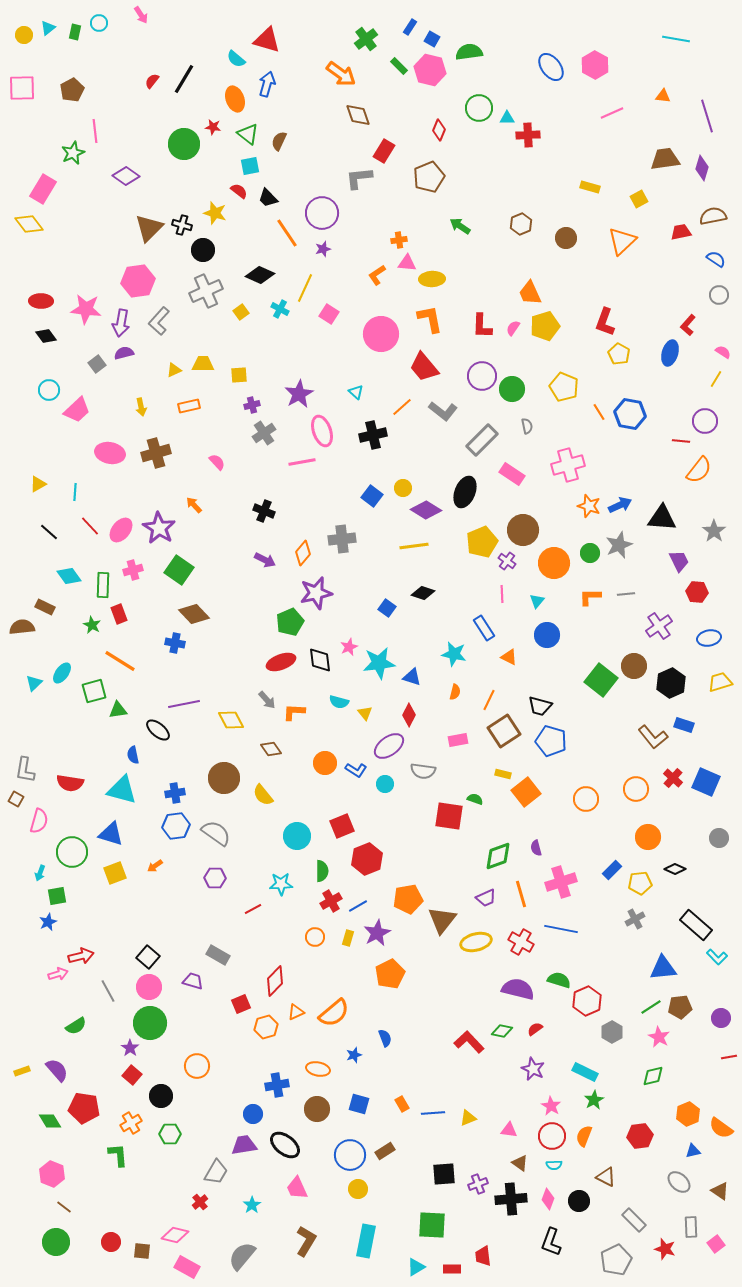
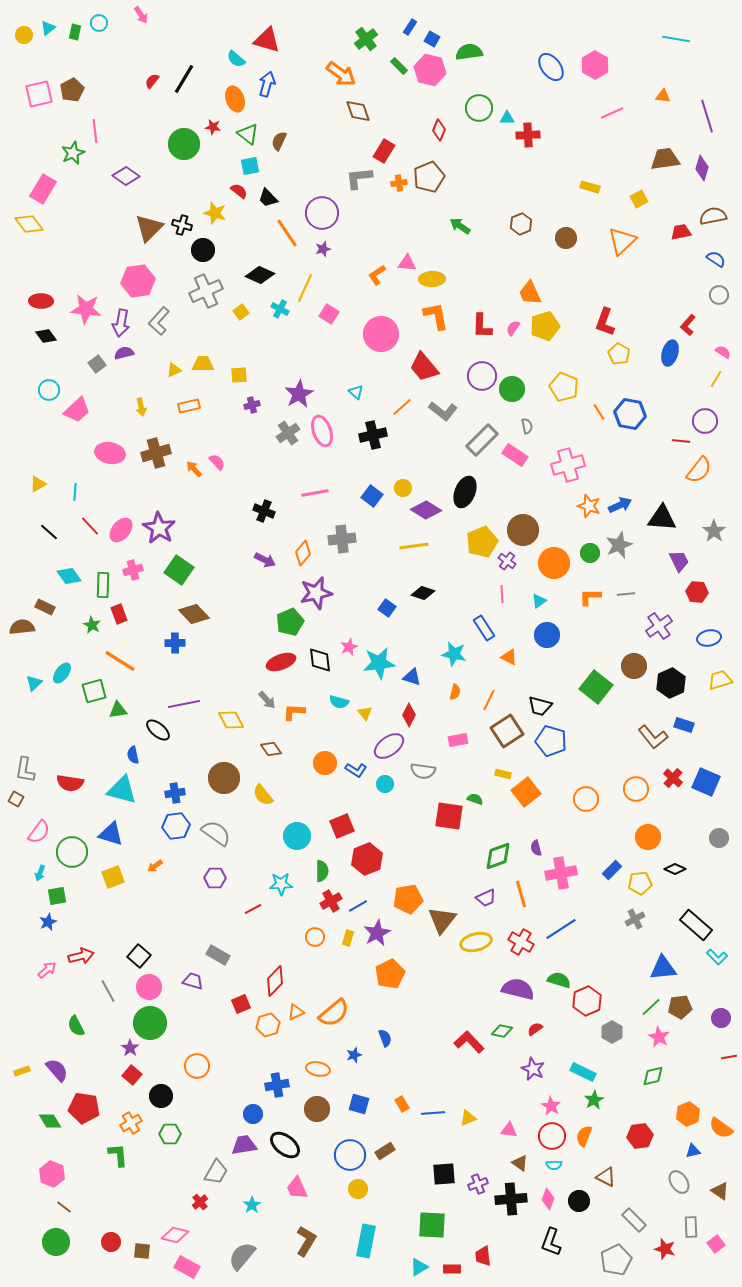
pink square at (22, 88): moved 17 px right, 6 px down; rotated 12 degrees counterclockwise
brown diamond at (358, 115): moved 4 px up
orange cross at (399, 240): moved 57 px up
orange L-shape at (430, 319): moved 6 px right, 3 px up
gray cross at (264, 433): moved 24 px right
pink line at (302, 462): moved 13 px right, 31 px down
pink rectangle at (512, 474): moved 3 px right, 19 px up
orange arrow at (194, 505): moved 36 px up
cyan triangle at (537, 601): moved 2 px right; rotated 14 degrees clockwise
blue cross at (175, 643): rotated 12 degrees counterclockwise
green square at (601, 680): moved 5 px left, 7 px down
yellow trapezoid at (720, 682): moved 2 px up
brown square at (504, 731): moved 3 px right
pink semicircle at (39, 821): moved 11 px down; rotated 20 degrees clockwise
yellow square at (115, 873): moved 2 px left, 4 px down
pink cross at (561, 882): moved 9 px up; rotated 8 degrees clockwise
blue line at (561, 929): rotated 44 degrees counterclockwise
black square at (148, 957): moved 9 px left, 1 px up
pink arrow at (58, 974): moved 11 px left, 4 px up; rotated 24 degrees counterclockwise
green line at (651, 1007): rotated 10 degrees counterclockwise
green semicircle at (76, 1026): rotated 95 degrees clockwise
orange hexagon at (266, 1027): moved 2 px right, 2 px up
cyan rectangle at (585, 1072): moved 2 px left
gray ellipse at (679, 1182): rotated 15 degrees clockwise
cyan triangle at (416, 1267): moved 3 px right
